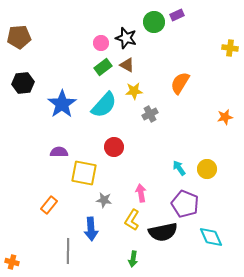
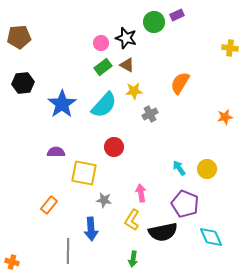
purple semicircle: moved 3 px left
